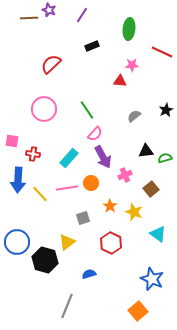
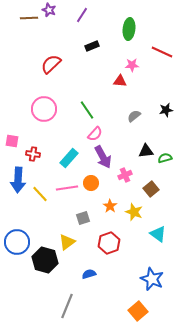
black star: rotated 16 degrees clockwise
red hexagon: moved 2 px left; rotated 15 degrees clockwise
